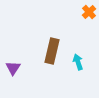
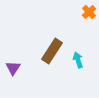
brown rectangle: rotated 20 degrees clockwise
cyan arrow: moved 2 px up
